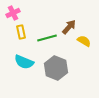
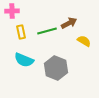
pink cross: moved 1 px left, 2 px up; rotated 24 degrees clockwise
brown arrow: moved 4 px up; rotated 21 degrees clockwise
green line: moved 7 px up
cyan semicircle: moved 2 px up
